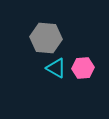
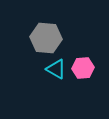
cyan triangle: moved 1 px down
